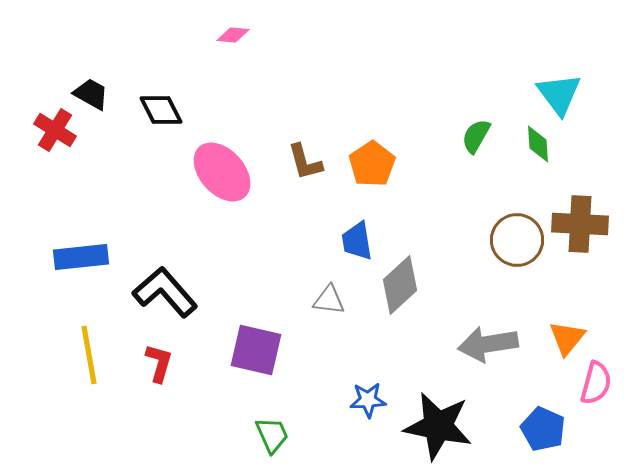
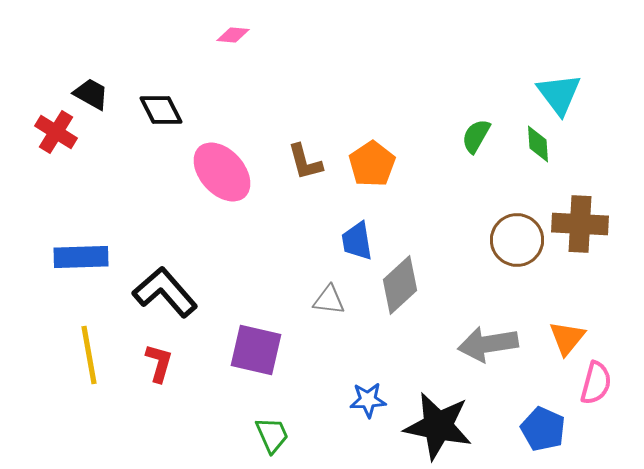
red cross: moved 1 px right, 2 px down
blue rectangle: rotated 4 degrees clockwise
